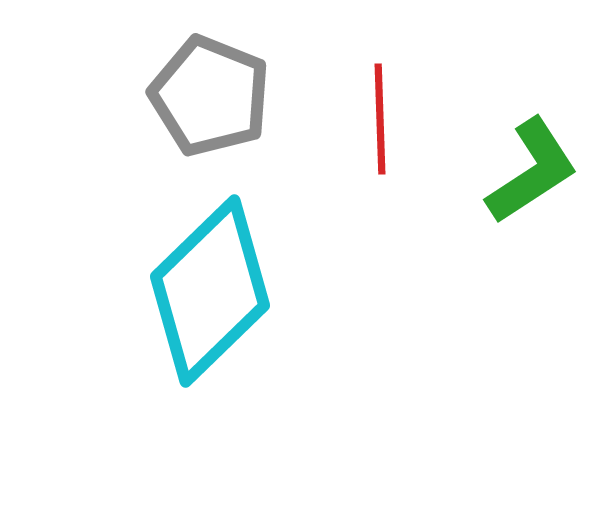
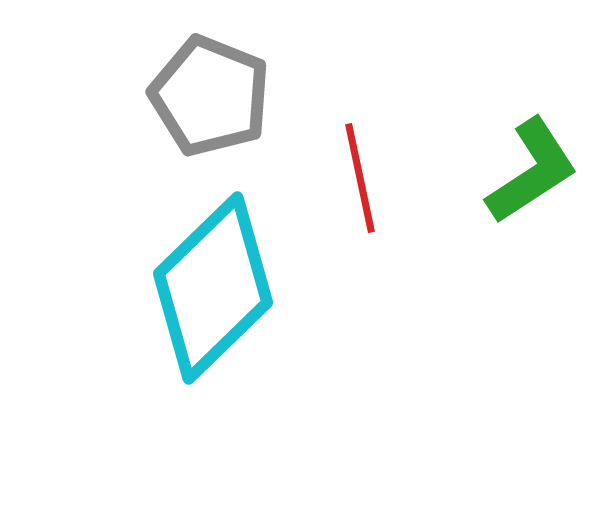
red line: moved 20 px left, 59 px down; rotated 10 degrees counterclockwise
cyan diamond: moved 3 px right, 3 px up
